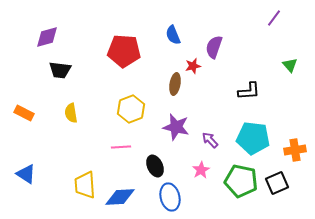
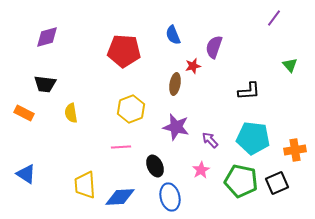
black trapezoid: moved 15 px left, 14 px down
